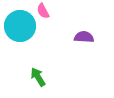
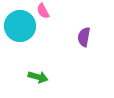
purple semicircle: rotated 84 degrees counterclockwise
green arrow: rotated 138 degrees clockwise
